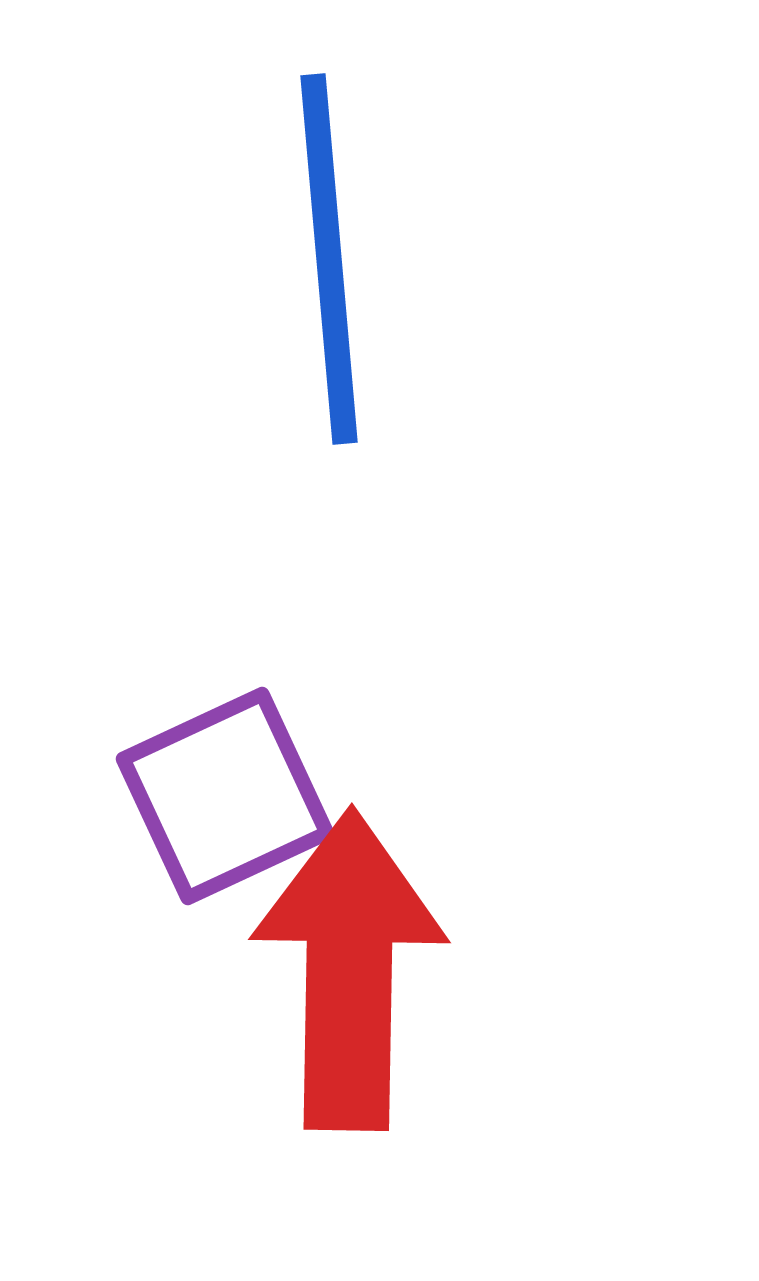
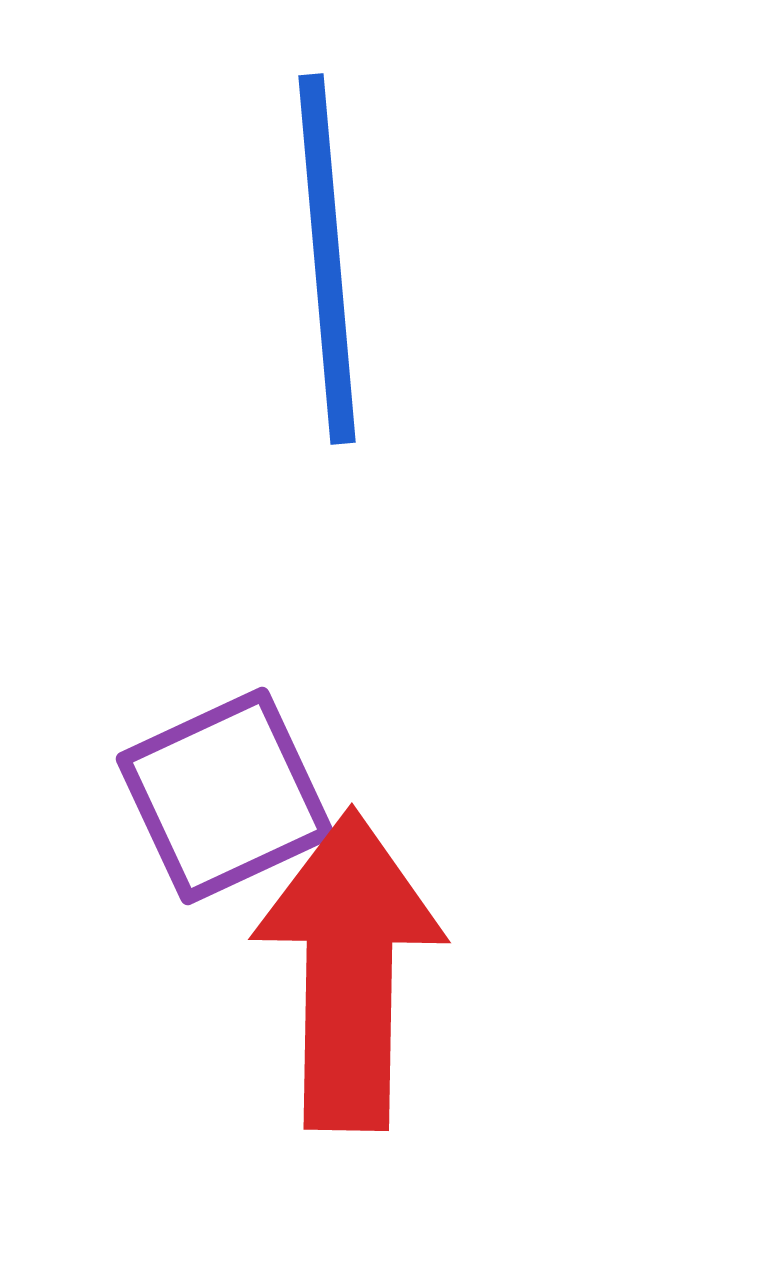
blue line: moved 2 px left
